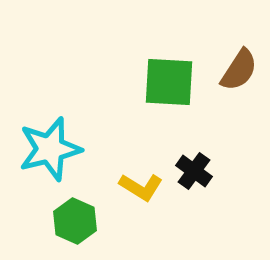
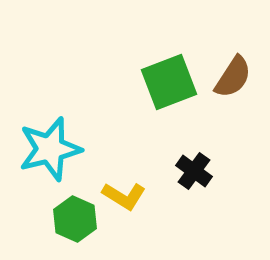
brown semicircle: moved 6 px left, 7 px down
green square: rotated 24 degrees counterclockwise
yellow L-shape: moved 17 px left, 9 px down
green hexagon: moved 2 px up
